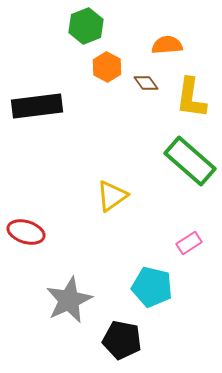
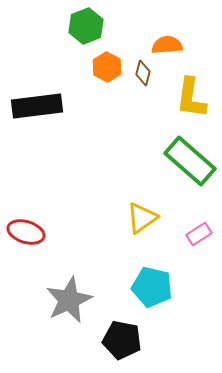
brown diamond: moved 3 px left, 10 px up; rotated 50 degrees clockwise
yellow triangle: moved 30 px right, 22 px down
pink rectangle: moved 10 px right, 9 px up
